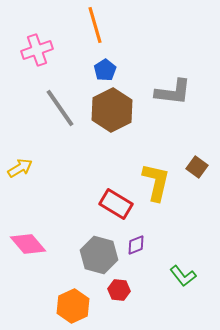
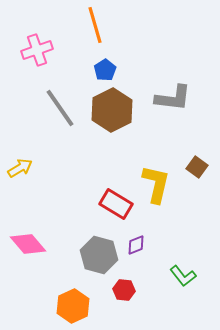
gray L-shape: moved 6 px down
yellow L-shape: moved 2 px down
red hexagon: moved 5 px right
